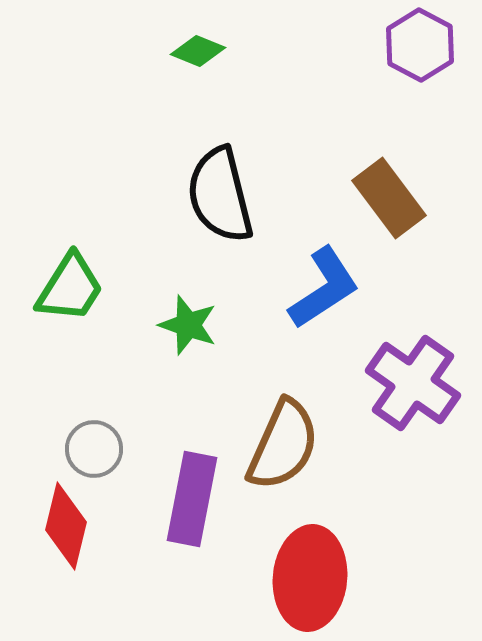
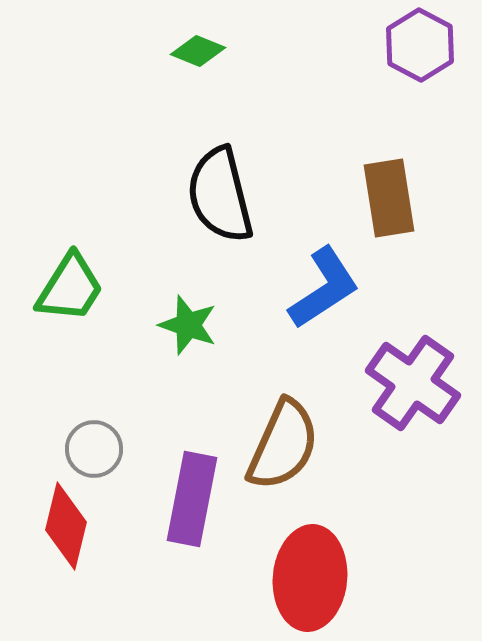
brown rectangle: rotated 28 degrees clockwise
